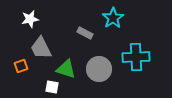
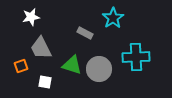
white star: moved 1 px right, 2 px up
green triangle: moved 6 px right, 4 px up
white square: moved 7 px left, 5 px up
